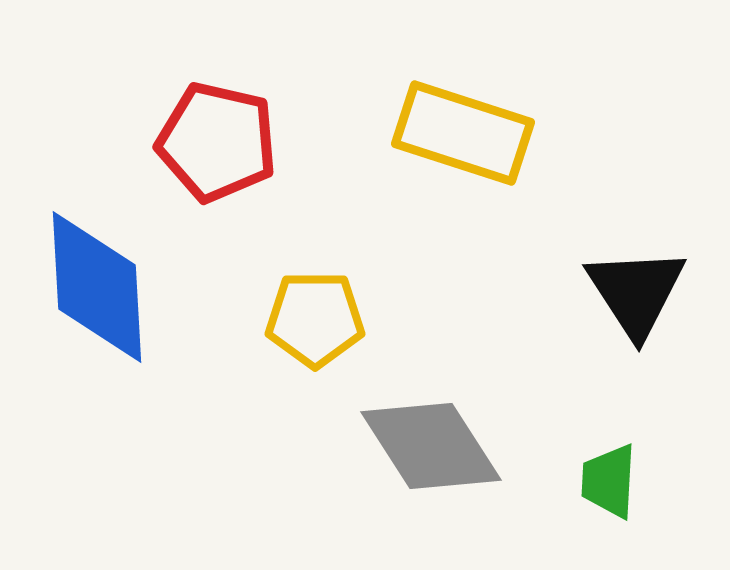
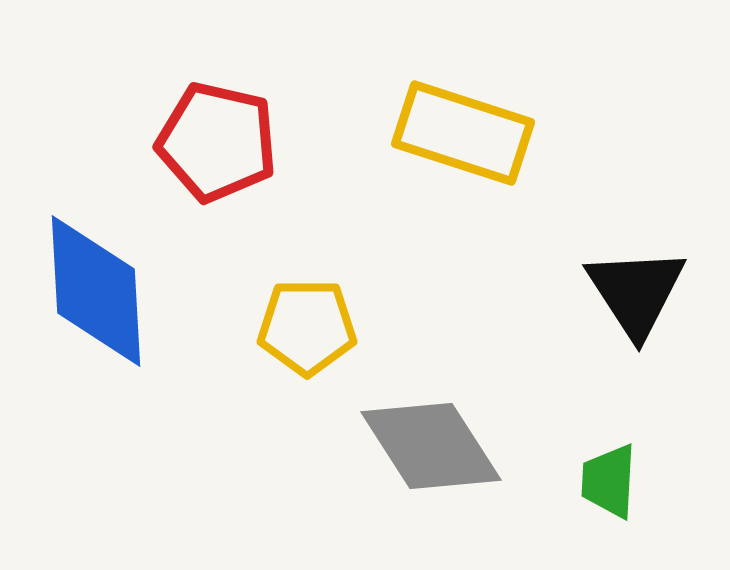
blue diamond: moved 1 px left, 4 px down
yellow pentagon: moved 8 px left, 8 px down
